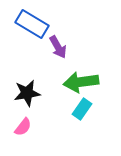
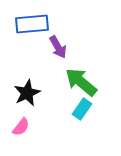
blue rectangle: rotated 36 degrees counterclockwise
green arrow: rotated 48 degrees clockwise
black star: rotated 16 degrees counterclockwise
pink semicircle: moved 2 px left
